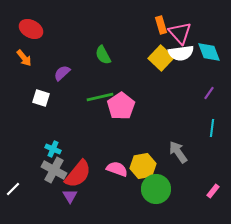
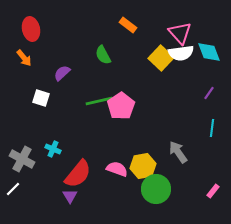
orange rectangle: moved 33 px left; rotated 36 degrees counterclockwise
red ellipse: rotated 50 degrees clockwise
green line: moved 1 px left, 4 px down
gray cross: moved 32 px left, 11 px up
